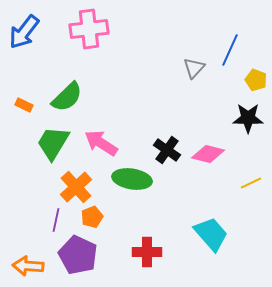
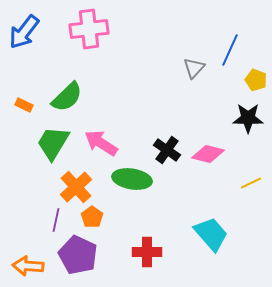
orange pentagon: rotated 15 degrees counterclockwise
